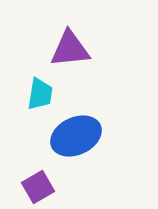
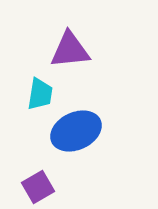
purple triangle: moved 1 px down
blue ellipse: moved 5 px up
